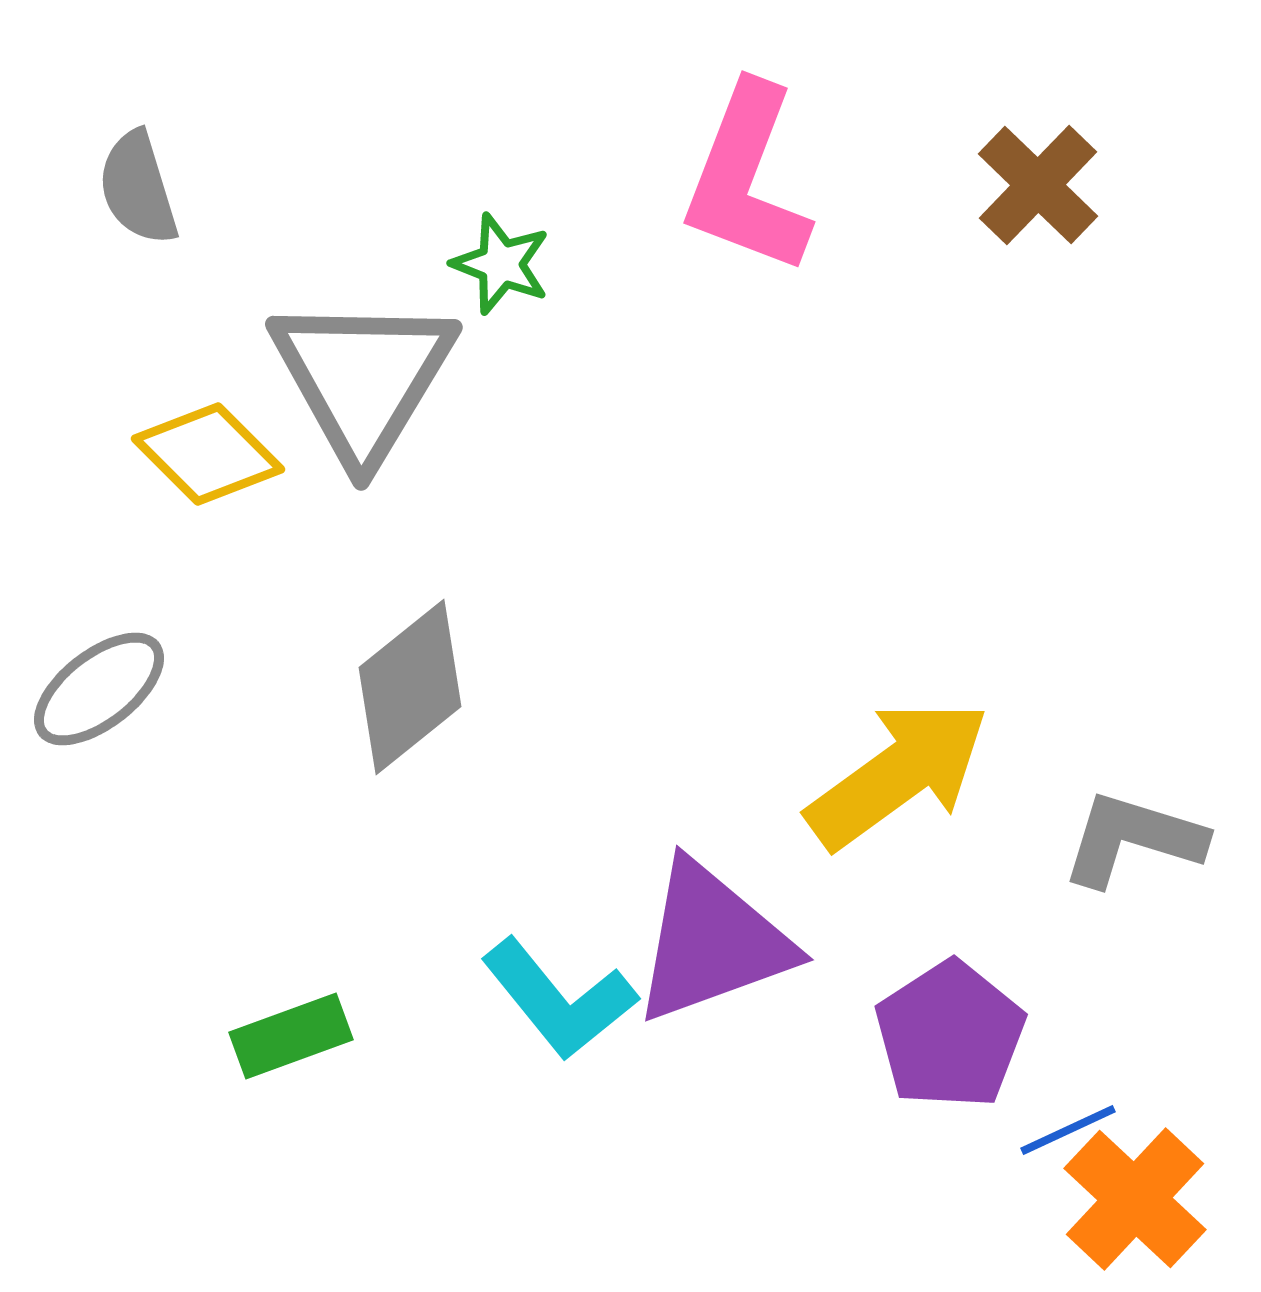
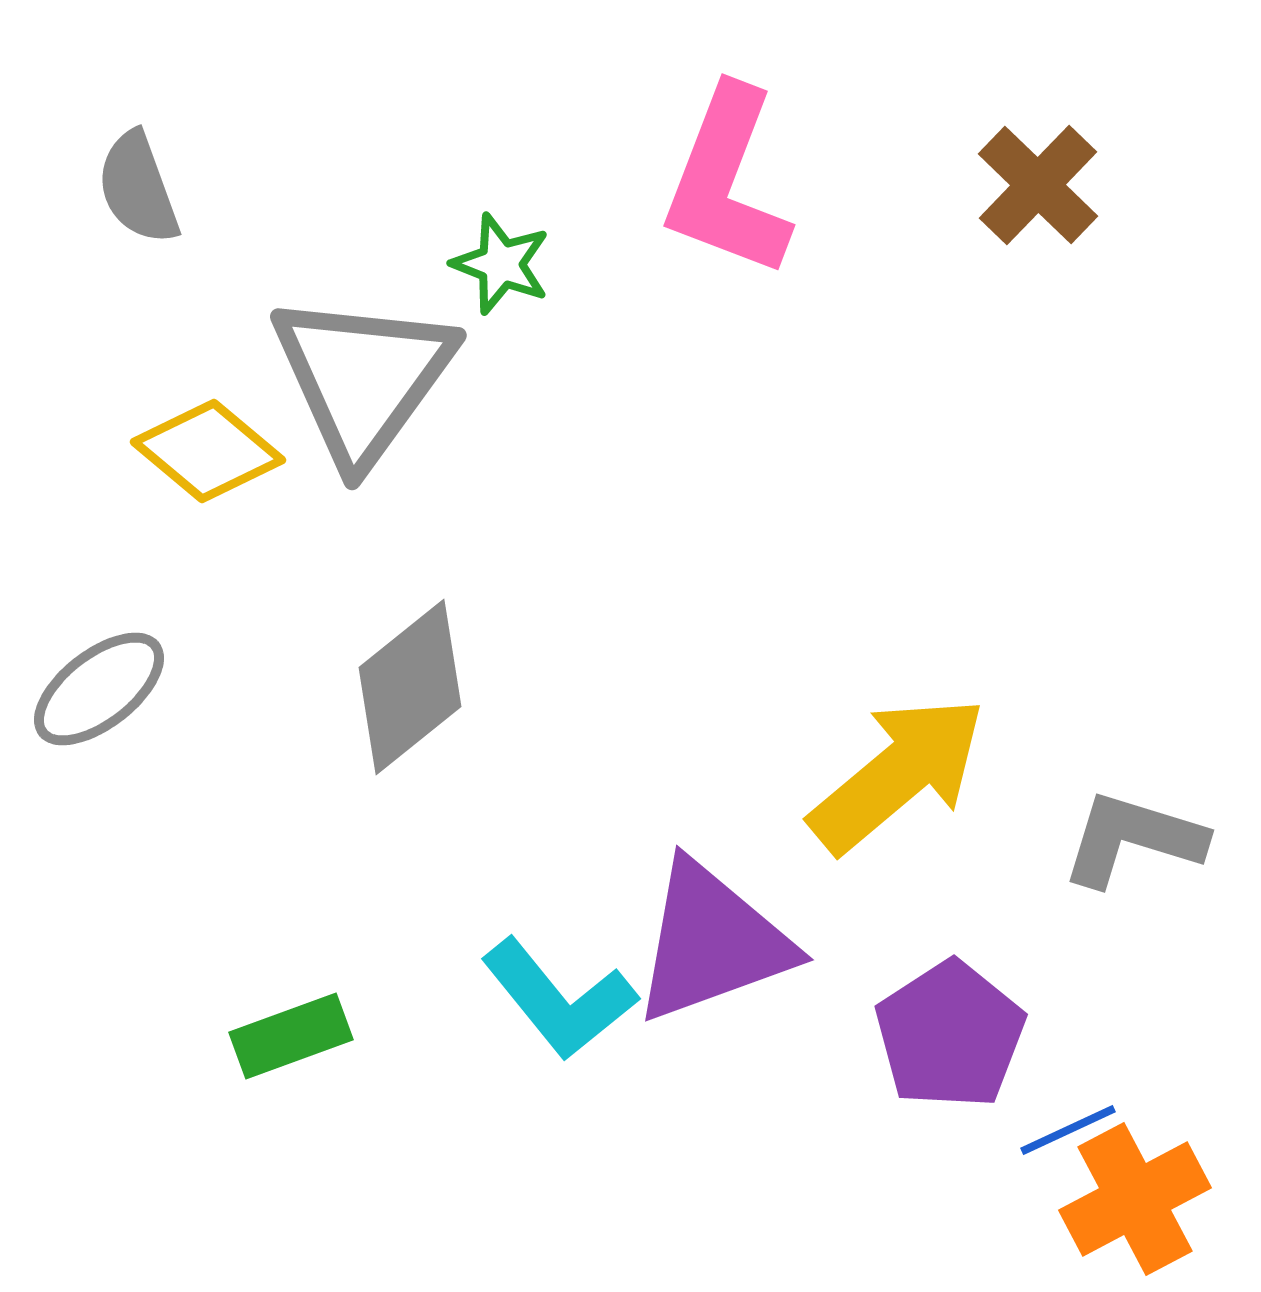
pink L-shape: moved 20 px left, 3 px down
gray semicircle: rotated 3 degrees counterclockwise
gray triangle: rotated 5 degrees clockwise
yellow diamond: moved 3 px up; rotated 5 degrees counterclockwise
yellow arrow: rotated 4 degrees counterclockwise
orange cross: rotated 19 degrees clockwise
